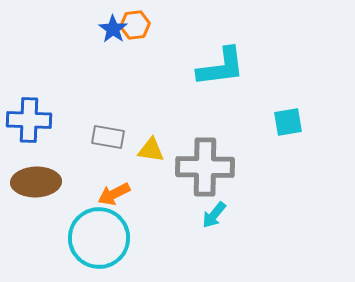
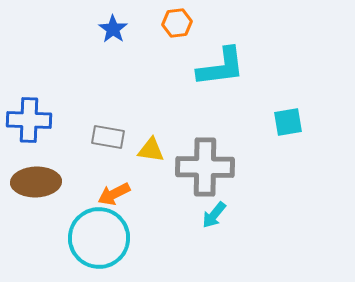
orange hexagon: moved 42 px right, 2 px up
